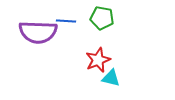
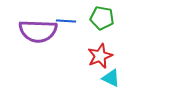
purple semicircle: moved 1 px up
red star: moved 2 px right, 4 px up
cyan triangle: rotated 12 degrees clockwise
